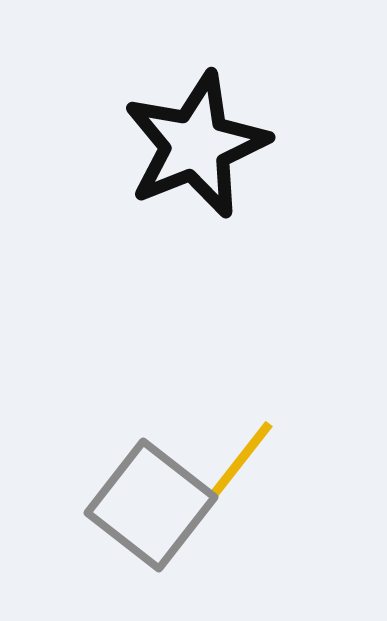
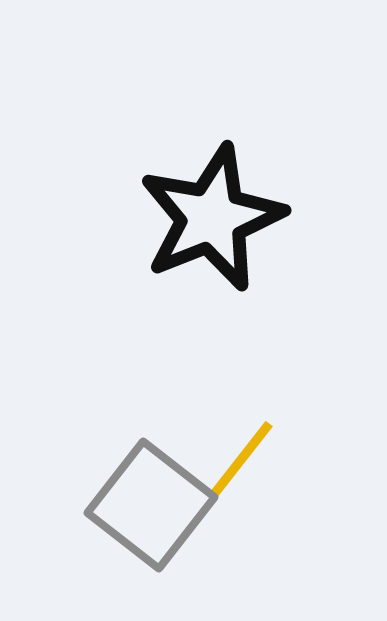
black star: moved 16 px right, 73 px down
